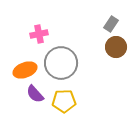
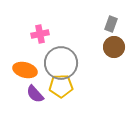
gray rectangle: rotated 14 degrees counterclockwise
pink cross: moved 1 px right
brown circle: moved 2 px left
orange ellipse: rotated 35 degrees clockwise
yellow pentagon: moved 3 px left, 15 px up
